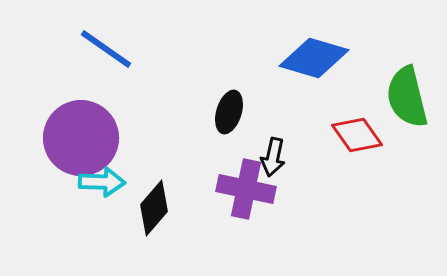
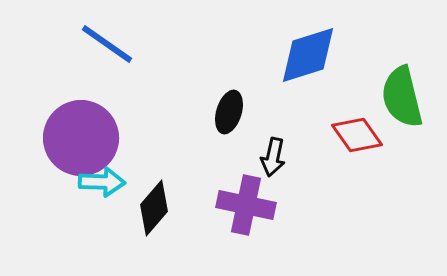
blue line: moved 1 px right, 5 px up
blue diamond: moved 6 px left, 3 px up; rotated 34 degrees counterclockwise
green semicircle: moved 5 px left
purple cross: moved 16 px down
